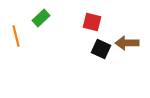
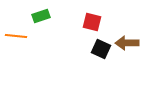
green rectangle: moved 2 px up; rotated 24 degrees clockwise
orange line: rotated 70 degrees counterclockwise
